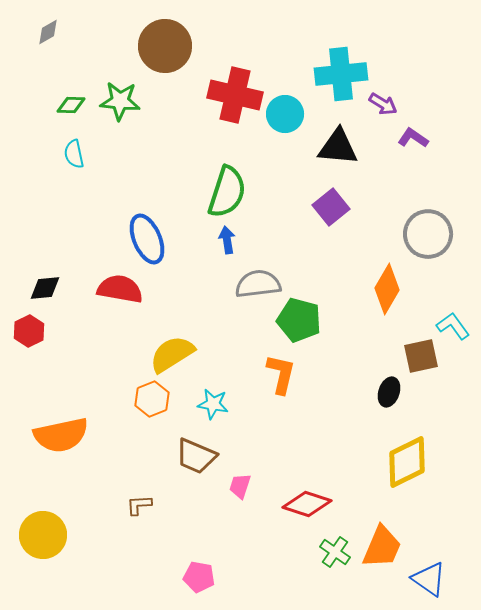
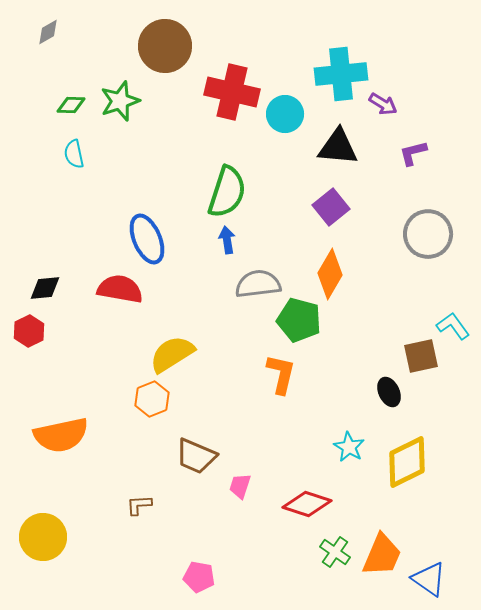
red cross: moved 3 px left, 3 px up
green star: rotated 24 degrees counterclockwise
purple L-shape: moved 15 px down; rotated 48 degrees counterclockwise
orange diamond: moved 57 px left, 15 px up
black ellipse: rotated 44 degrees counterclockwise
cyan star: moved 136 px right, 43 px down; rotated 20 degrees clockwise
yellow circle: moved 2 px down
orange trapezoid: moved 8 px down
